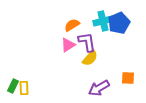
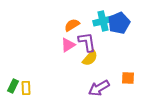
yellow rectangle: moved 2 px right
